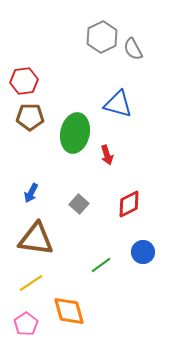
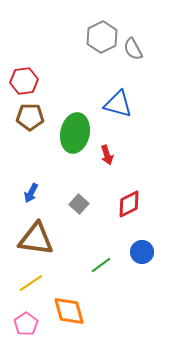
blue circle: moved 1 px left
